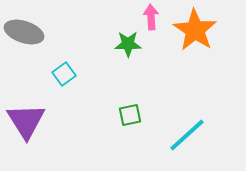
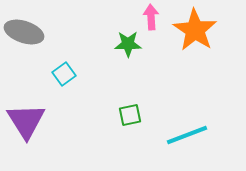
cyan line: rotated 21 degrees clockwise
